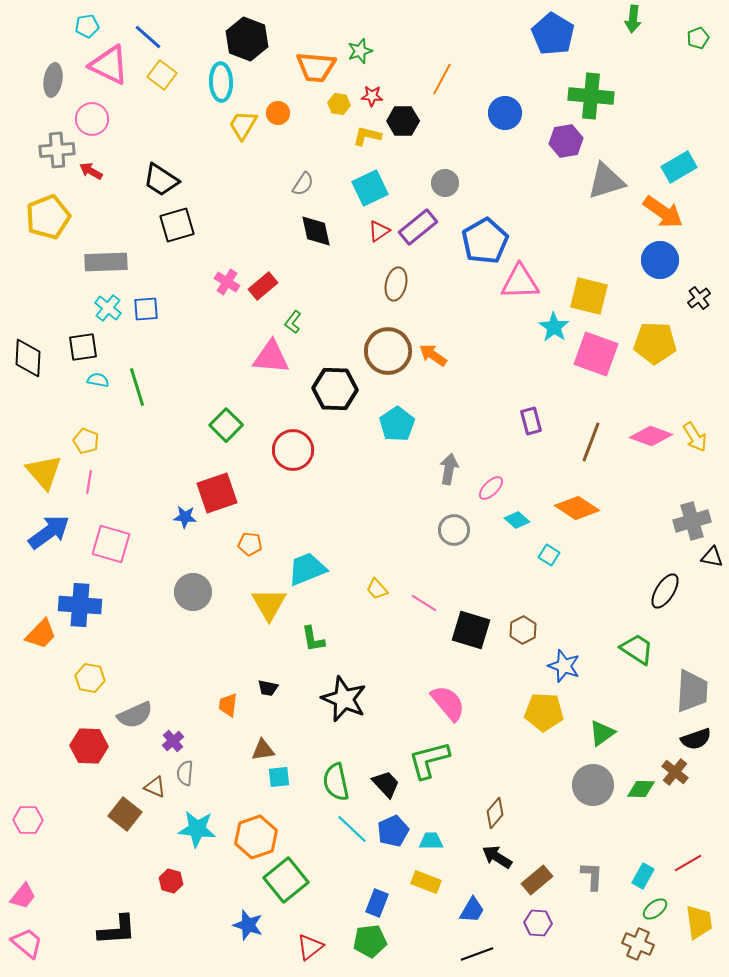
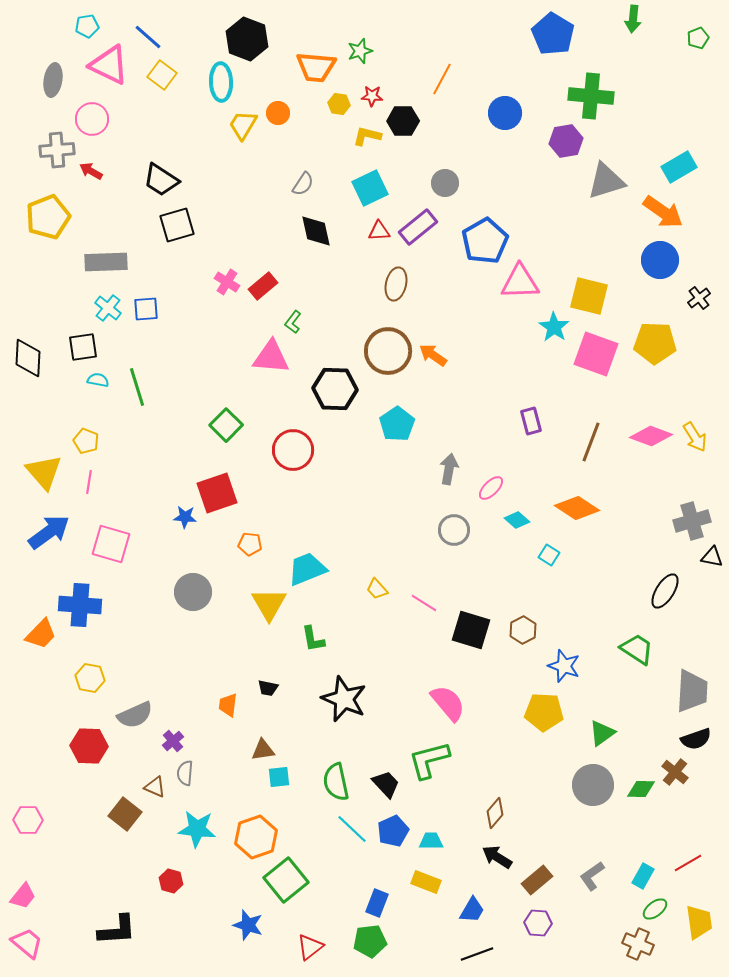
red triangle at (379, 231): rotated 30 degrees clockwise
gray L-shape at (592, 876): rotated 128 degrees counterclockwise
